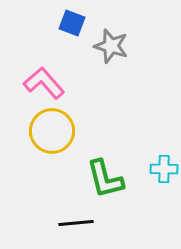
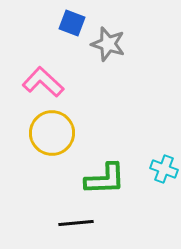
gray star: moved 3 px left, 2 px up
pink L-shape: moved 1 px left, 1 px up; rotated 6 degrees counterclockwise
yellow circle: moved 2 px down
cyan cross: rotated 20 degrees clockwise
green L-shape: rotated 78 degrees counterclockwise
